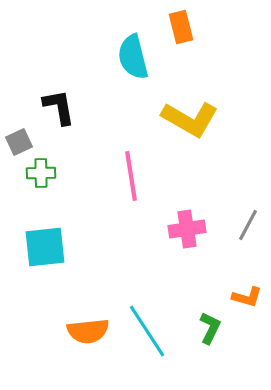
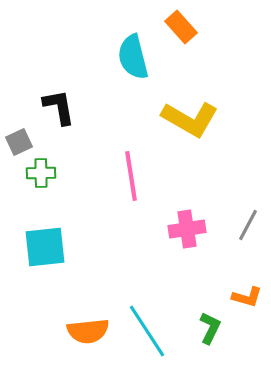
orange rectangle: rotated 28 degrees counterclockwise
